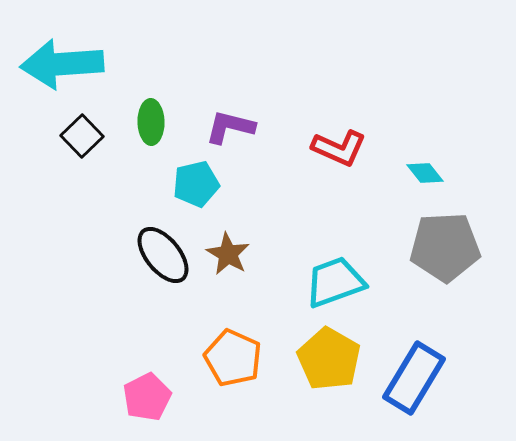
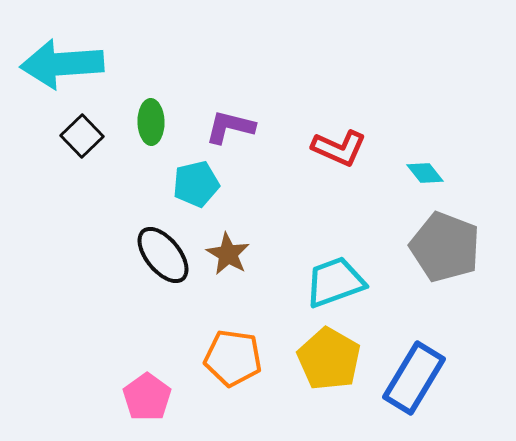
gray pentagon: rotated 24 degrees clockwise
orange pentagon: rotated 16 degrees counterclockwise
pink pentagon: rotated 9 degrees counterclockwise
